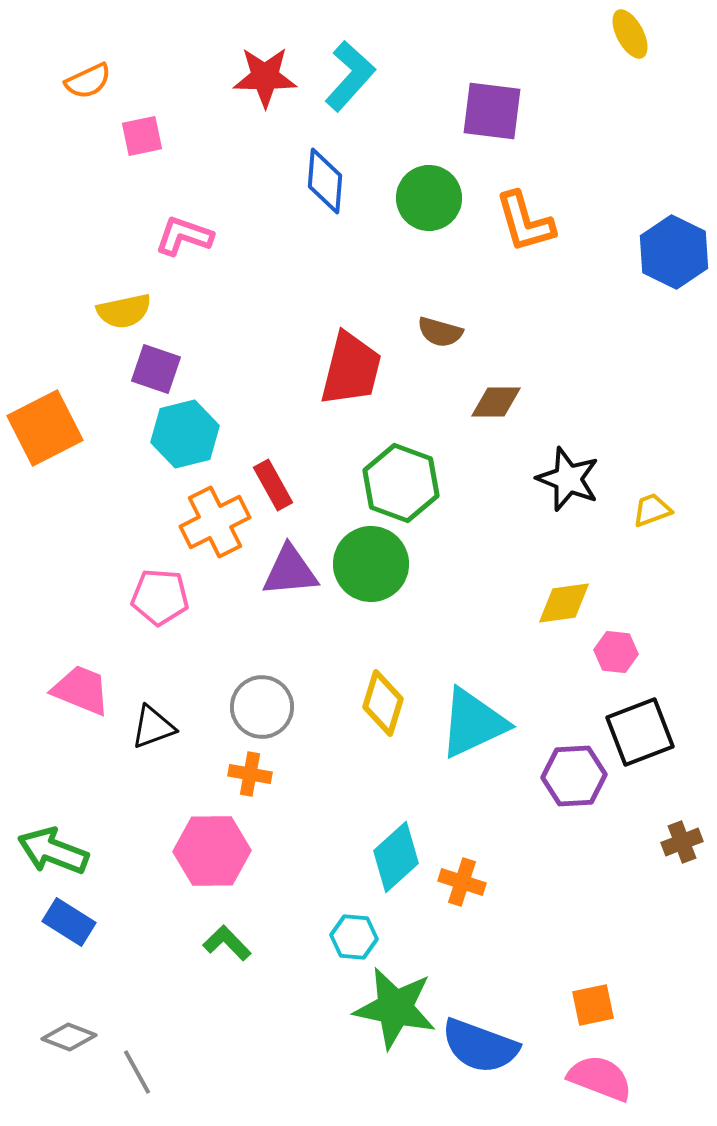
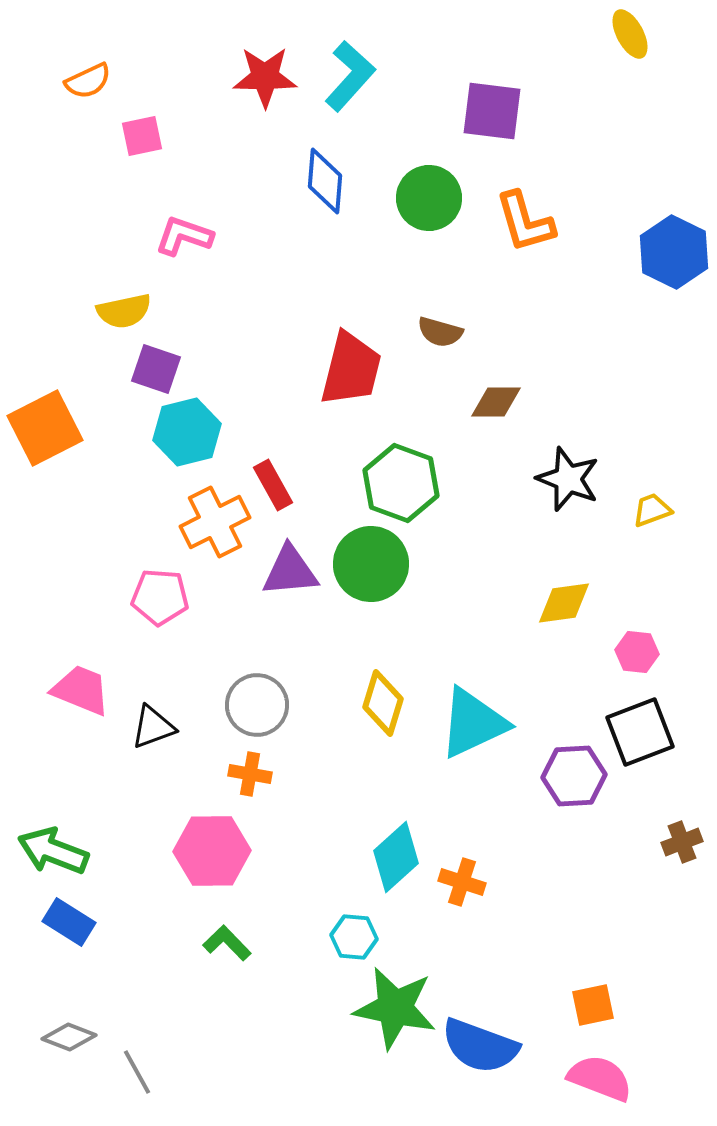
cyan hexagon at (185, 434): moved 2 px right, 2 px up
pink hexagon at (616, 652): moved 21 px right
gray circle at (262, 707): moved 5 px left, 2 px up
